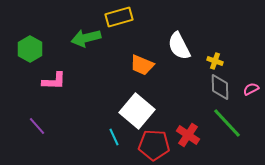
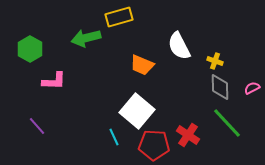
pink semicircle: moved 1 px right, 1 px up
